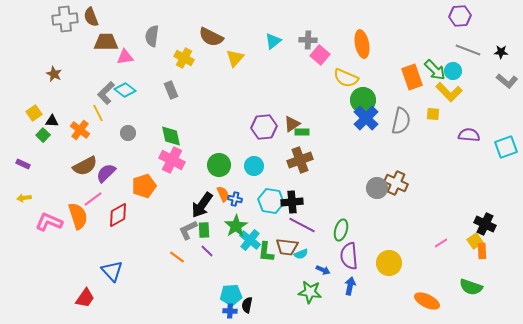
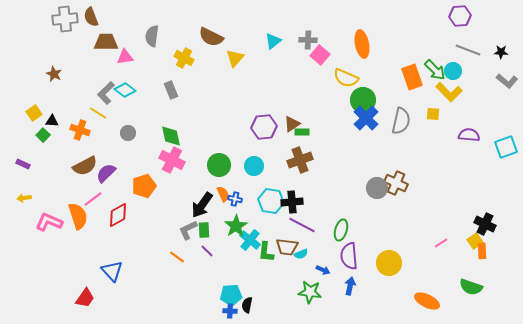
yellow line at (98, 113): rotated 30 degrees counterclockwise
orange cross at (80, 130): rotated 18 degrees counterclockwise
